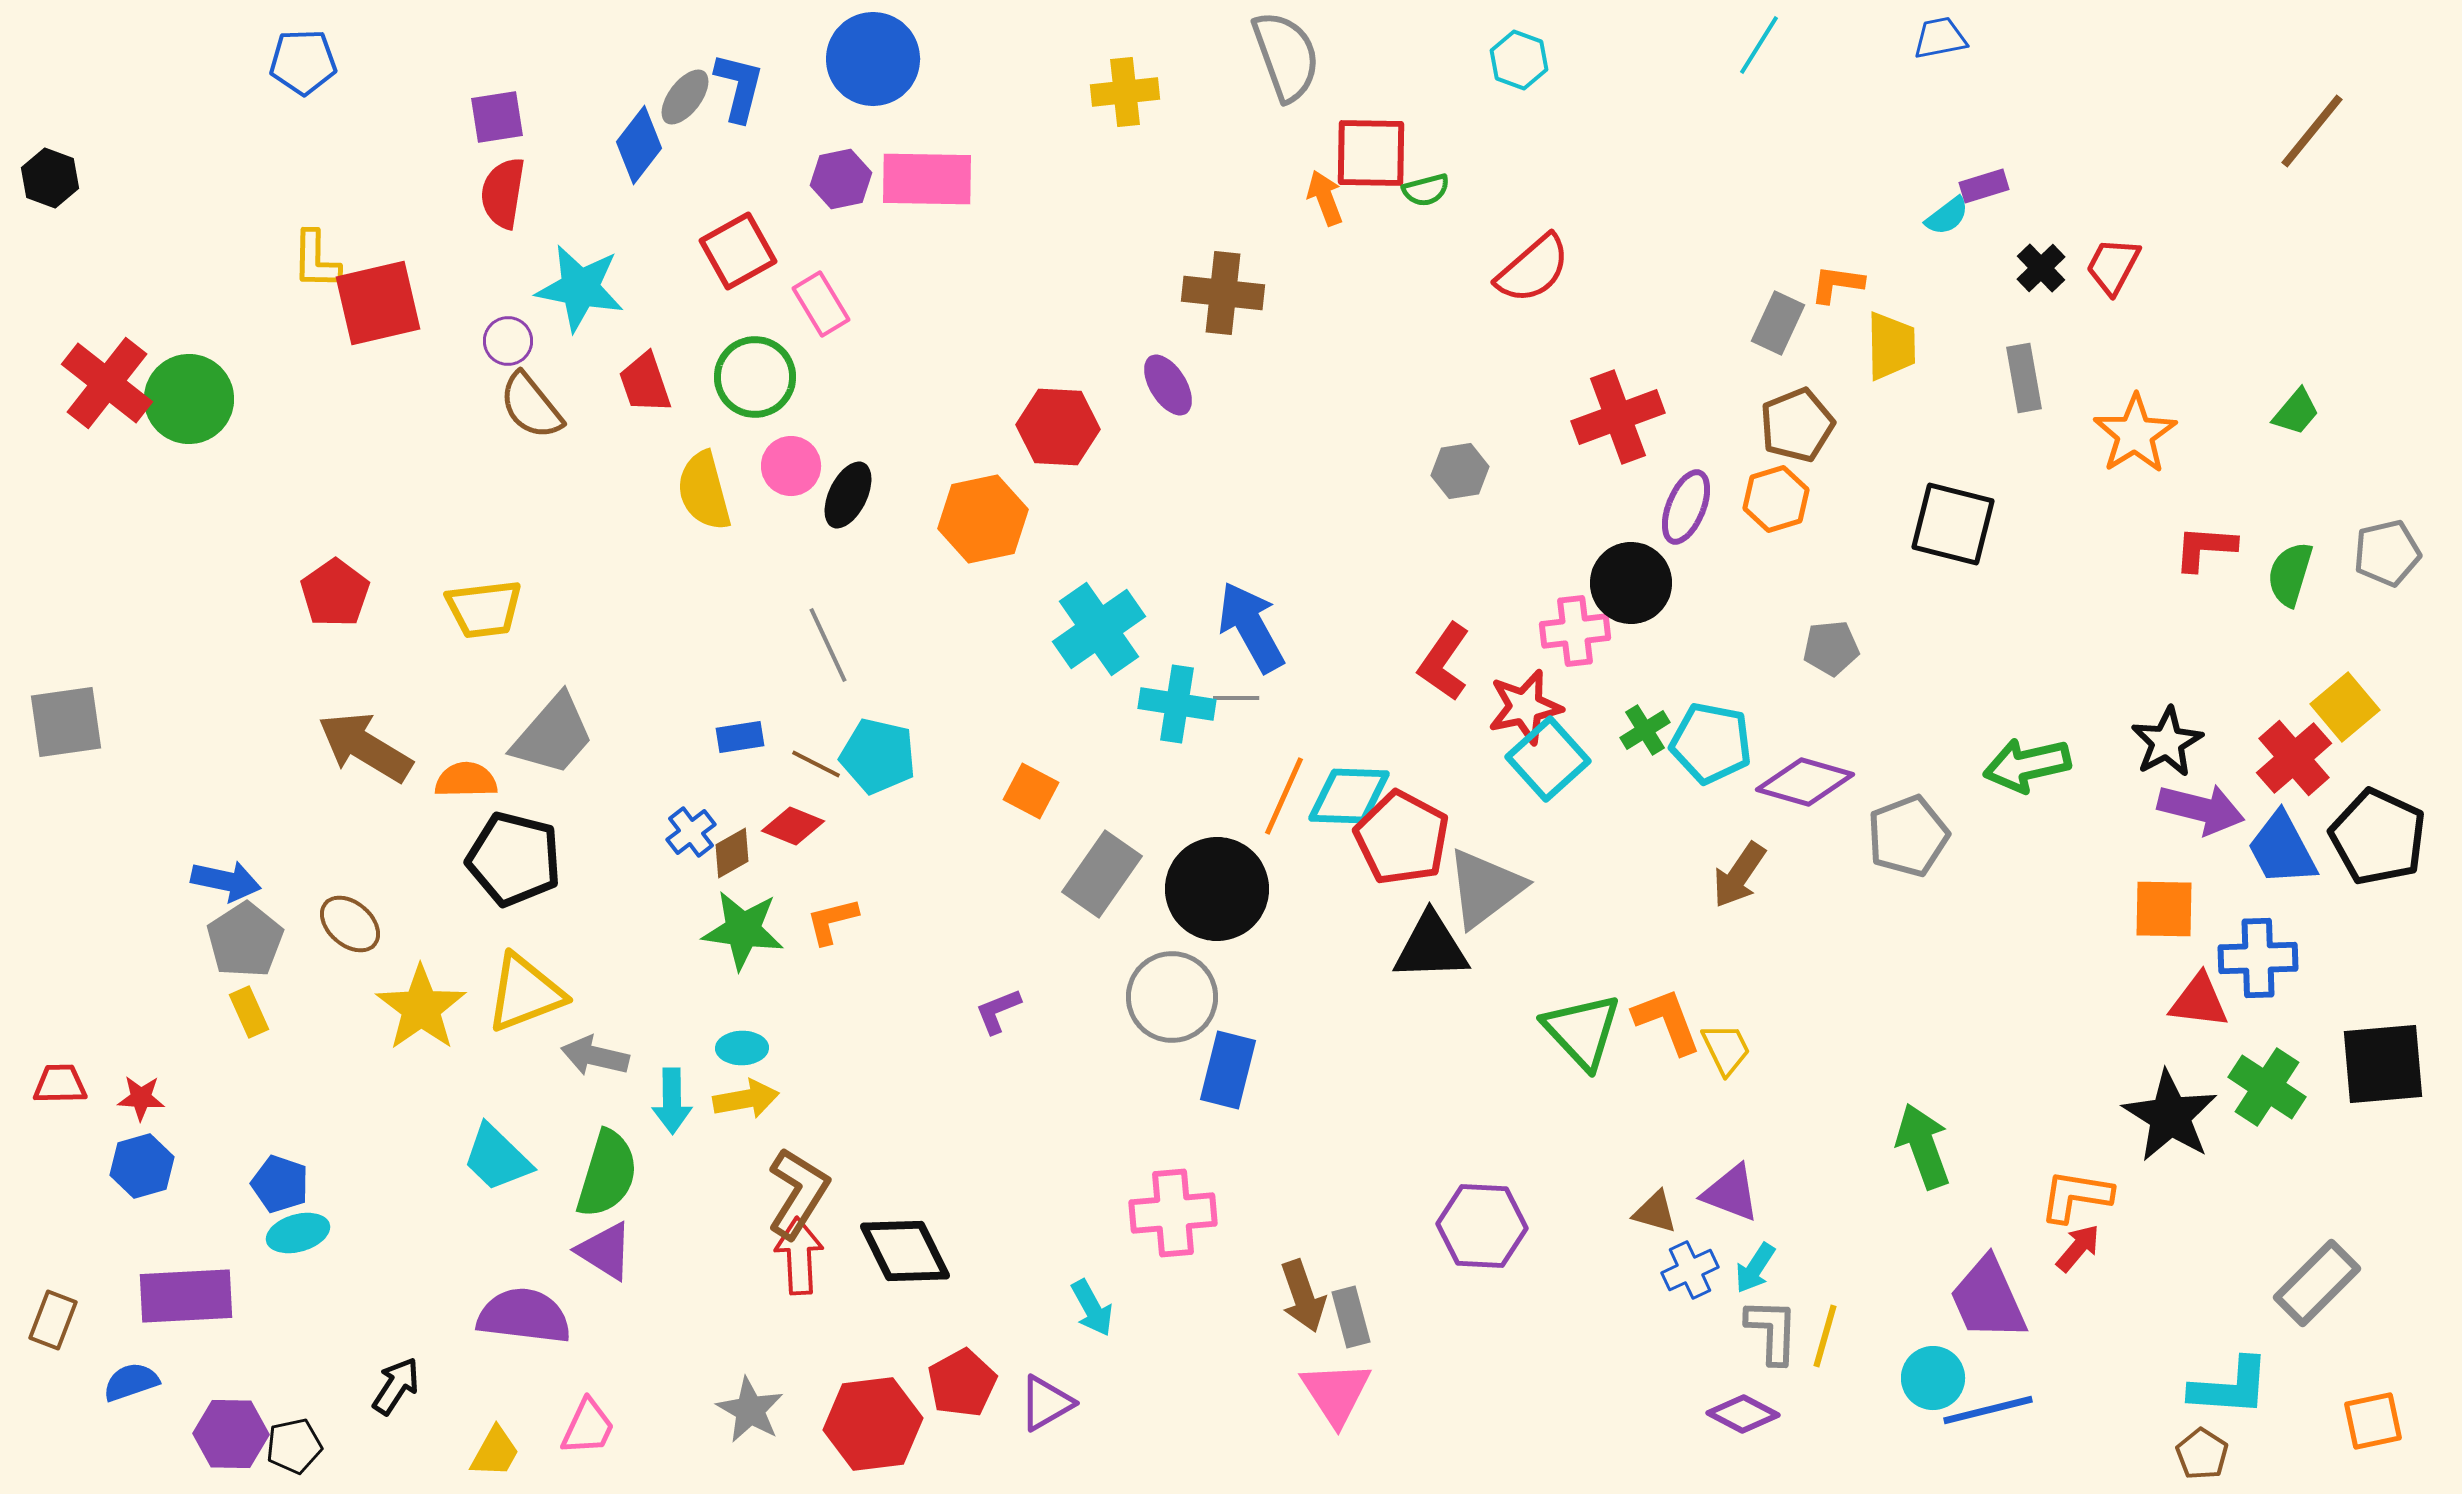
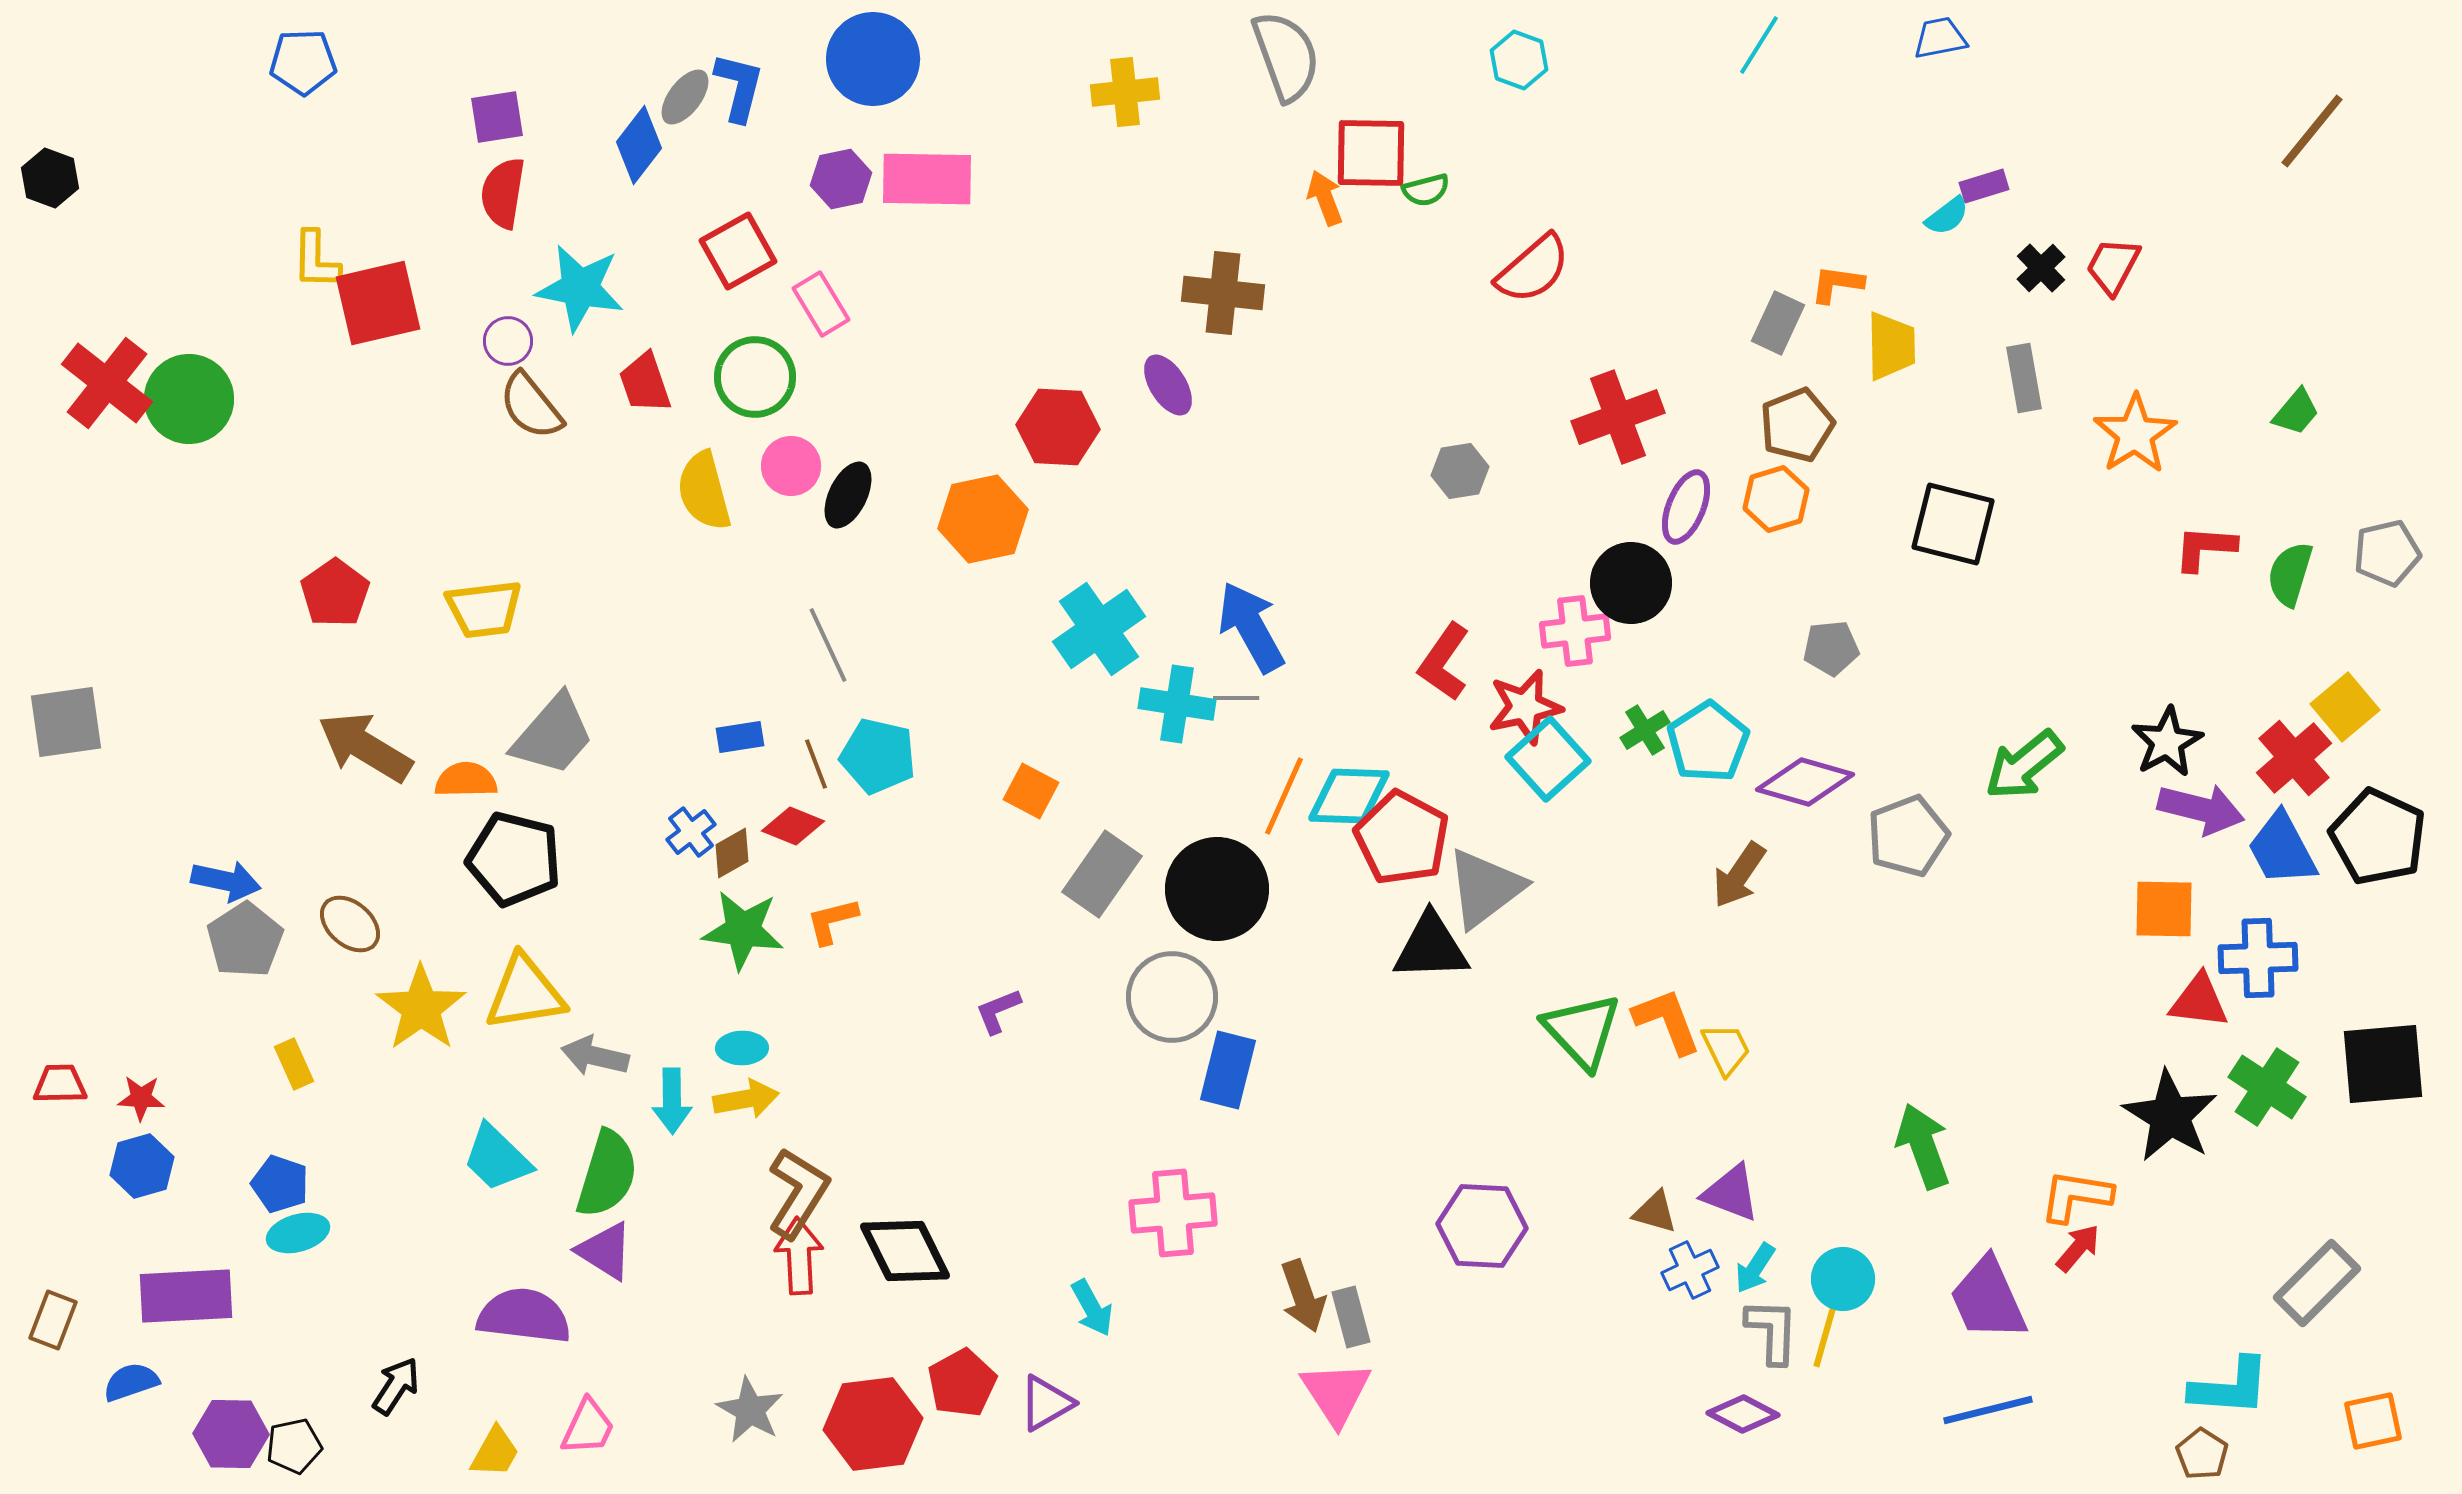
cyan pentagon at (1711, 743): moved 3 px left, 1 px up; rotated 28 degrees clockwise
brown line at (816, 764): rotated 42 degrees clockwise
green arrow at (2027, 765): moved 3 px left; rotated 26 degrees counterclockwise
yellow triangle at (525, 993): rotated 12 degrees clockwise
yellow rectangle at (249, 1012): moved 45 px right, 52 px down
cyan circle at (1933, 1378): moved 90 px left, 99 px up
